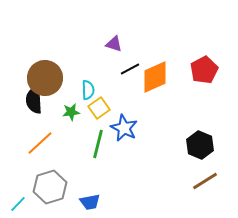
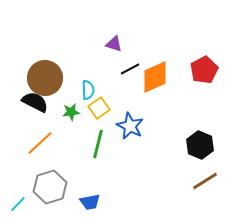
black semicircle: moved 1 px right, 2 px down; rotated 120 degrees clockwise
blue star: moved 6 px right, 2 px up
